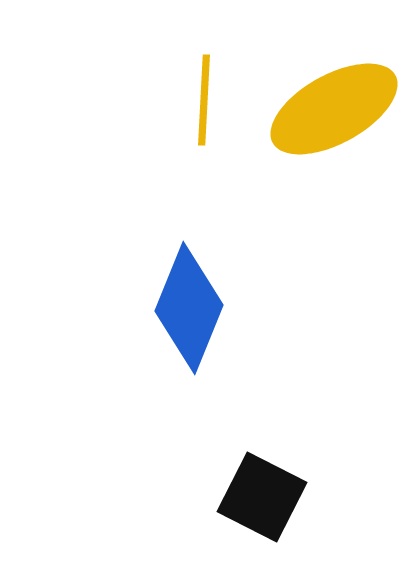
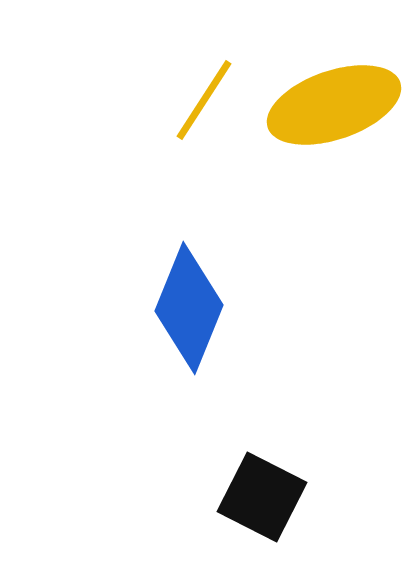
yellow line: rotated 30 degrees clockwise
yellow ellipse: moved 4 px up; rotated 10 degrees clockwise
